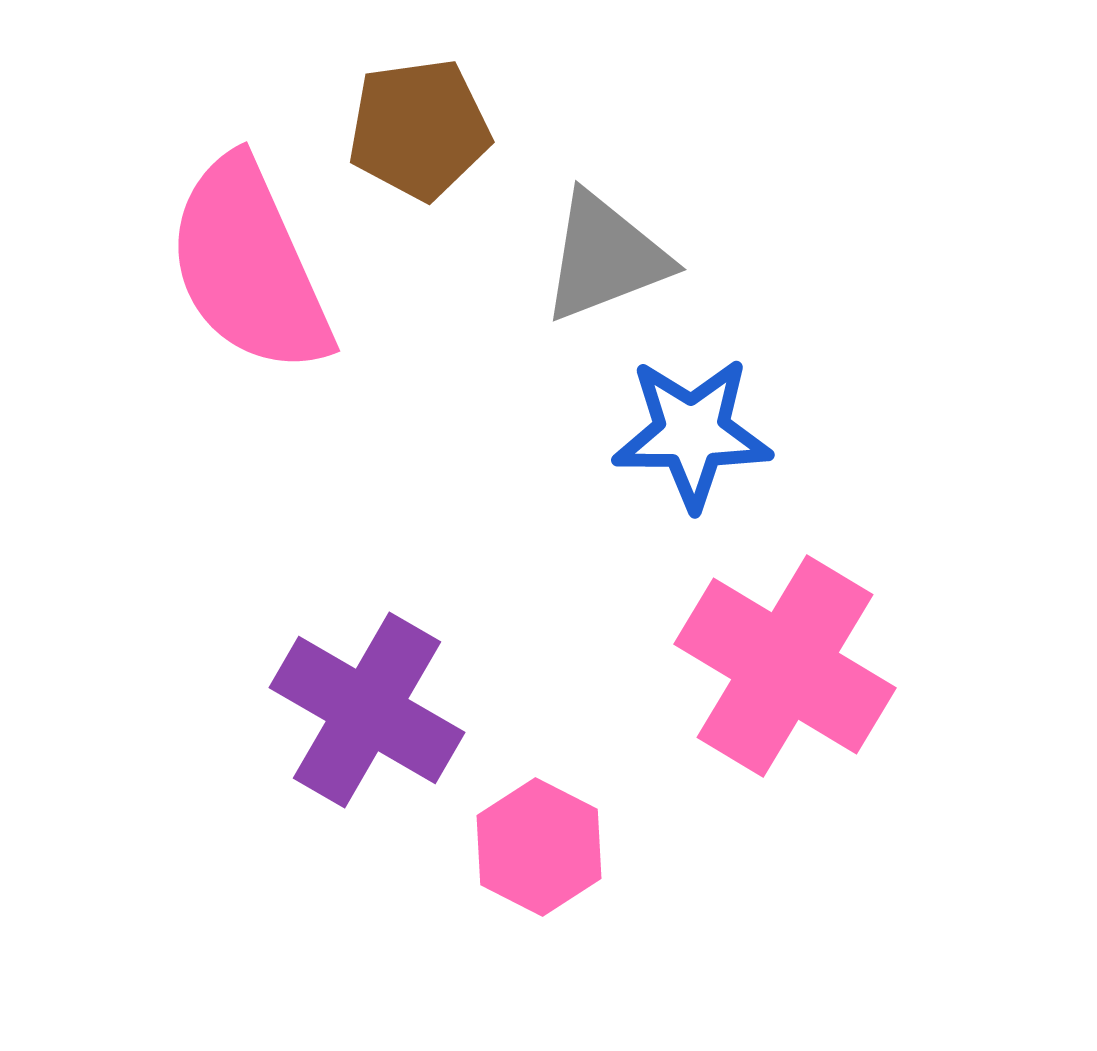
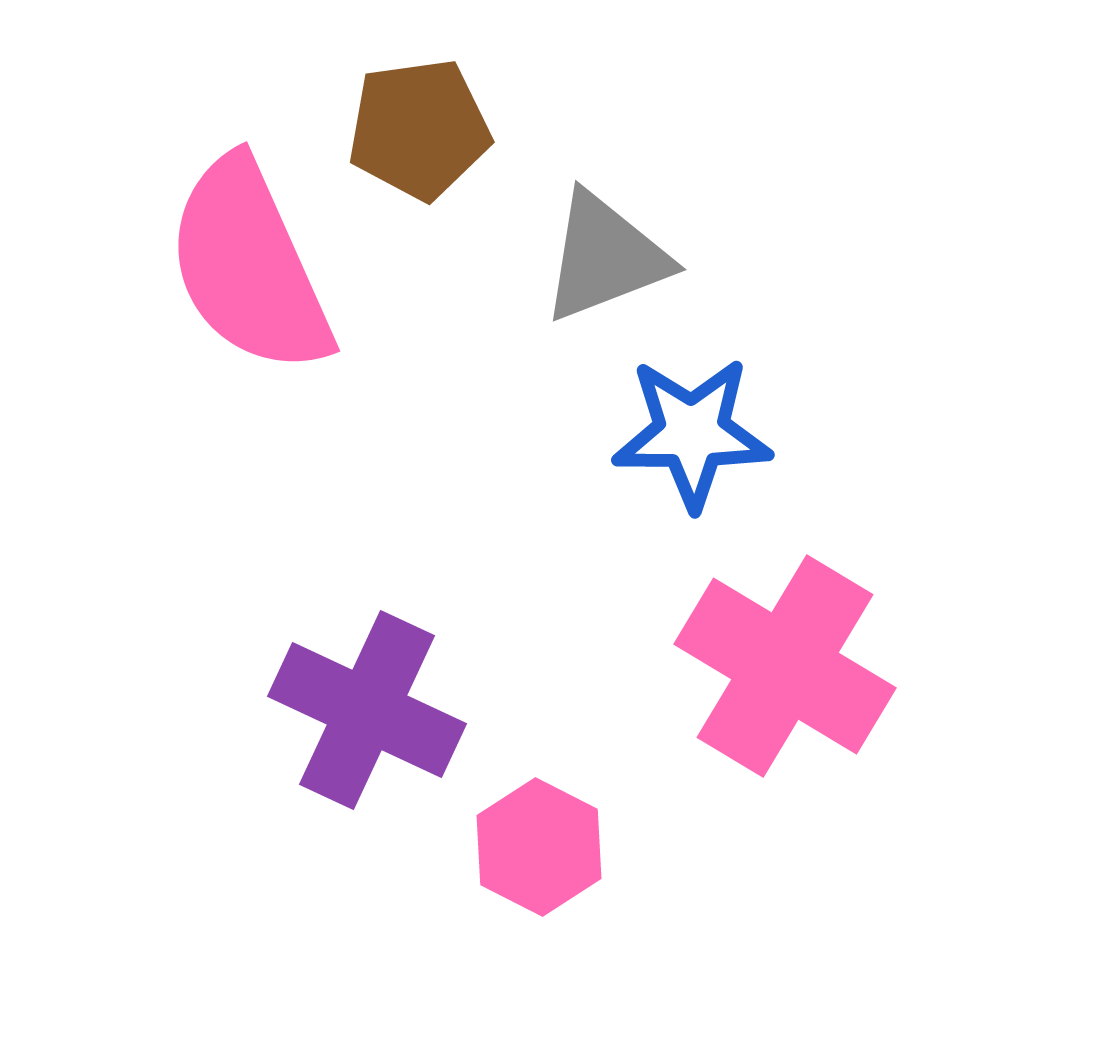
purple cross: rotated 5 degrees counterclockwise
